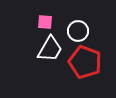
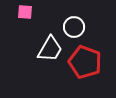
pink square: moved 20 px left, 10 px up
white circle: moved 4 px left, 4 px up
